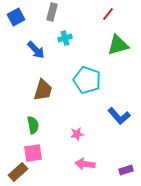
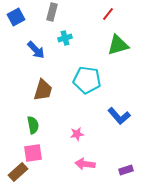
cyan pentagon: rotated 12 degrees counterclockwise
